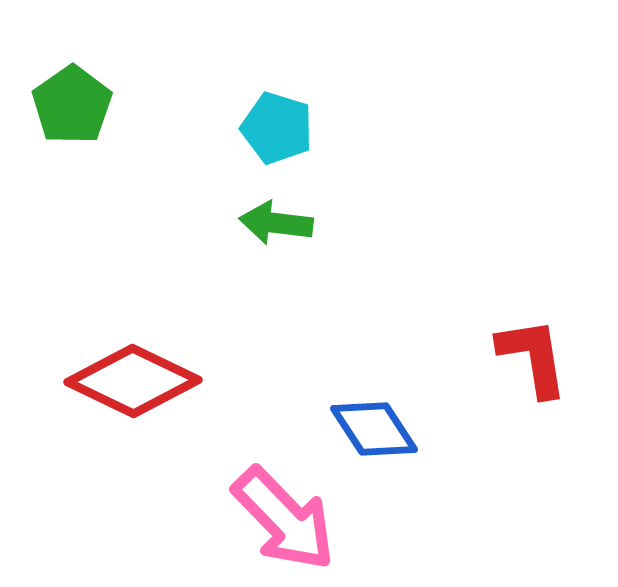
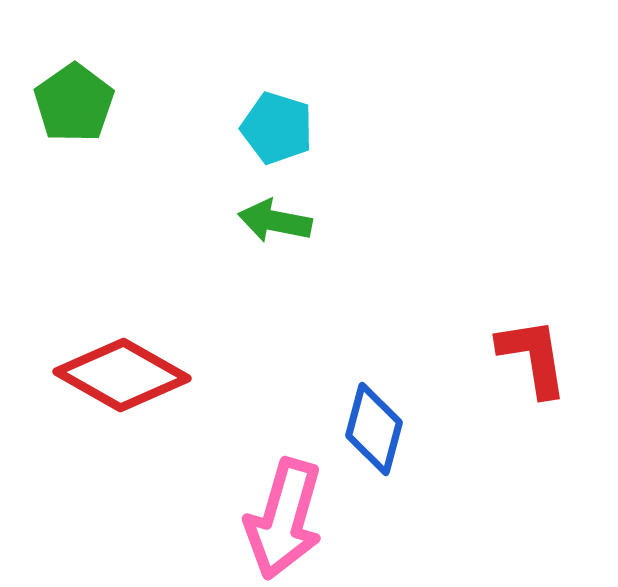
green pentagon: moved 2 px right, 2 px up
green arrow: moved 1 px left, 2 px up; rotated 4 degrees clockwise
red diamond: moved 11 px left, 6 px up; rotated 4 degrees clockwise
blue diamond: rotated 48 degrees clockwise
pink arrow: rotated 60 degrees clockwise
